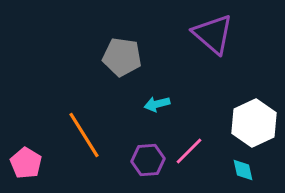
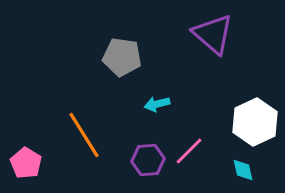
white hexagon: moved 1 px right, 1 px up
